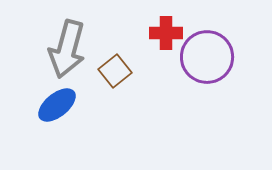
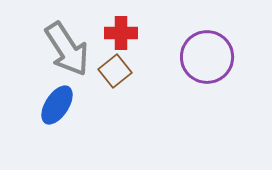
red cross: moved 45 px left
gray arrow: rotated 48 degrees counterclockwise
blue ellipse: rotated 18 degrees counterclockwise
